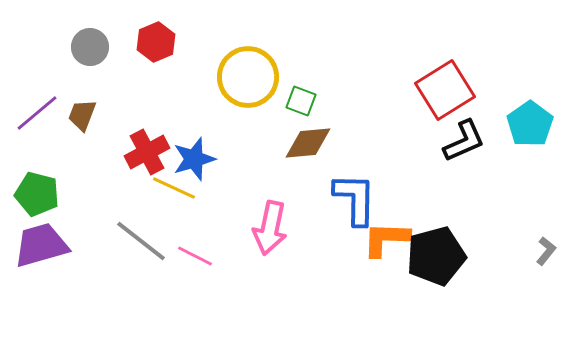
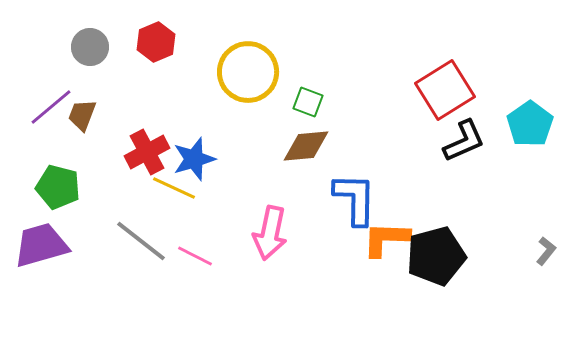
yellow circle: moved 5 px up
green square: moved 7 px right, 1 px down
purple line: moved 14 px right, 6 px up
brown diamond: moved 2 px left, 3 px down
green pentagon: moved 21 px right, 7 px up
pink arrow: moved 5 px down
